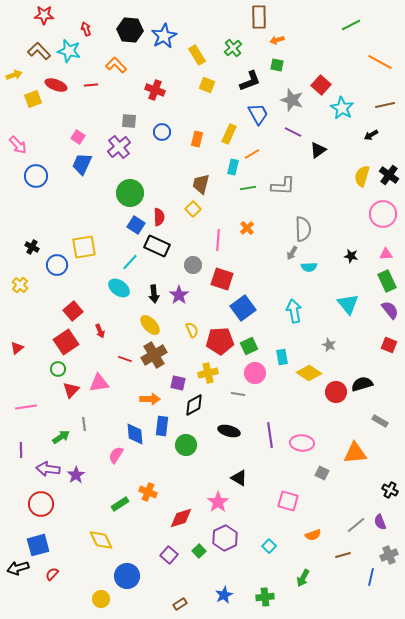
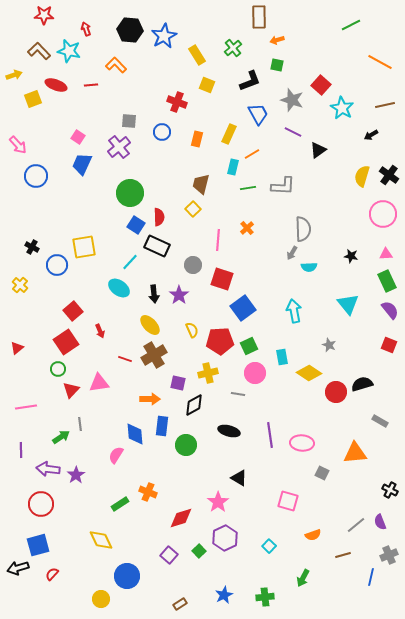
red cross at (155, 90): moved 22 px right, 12 px down
gray line at (84, 424): moved 4 px left
